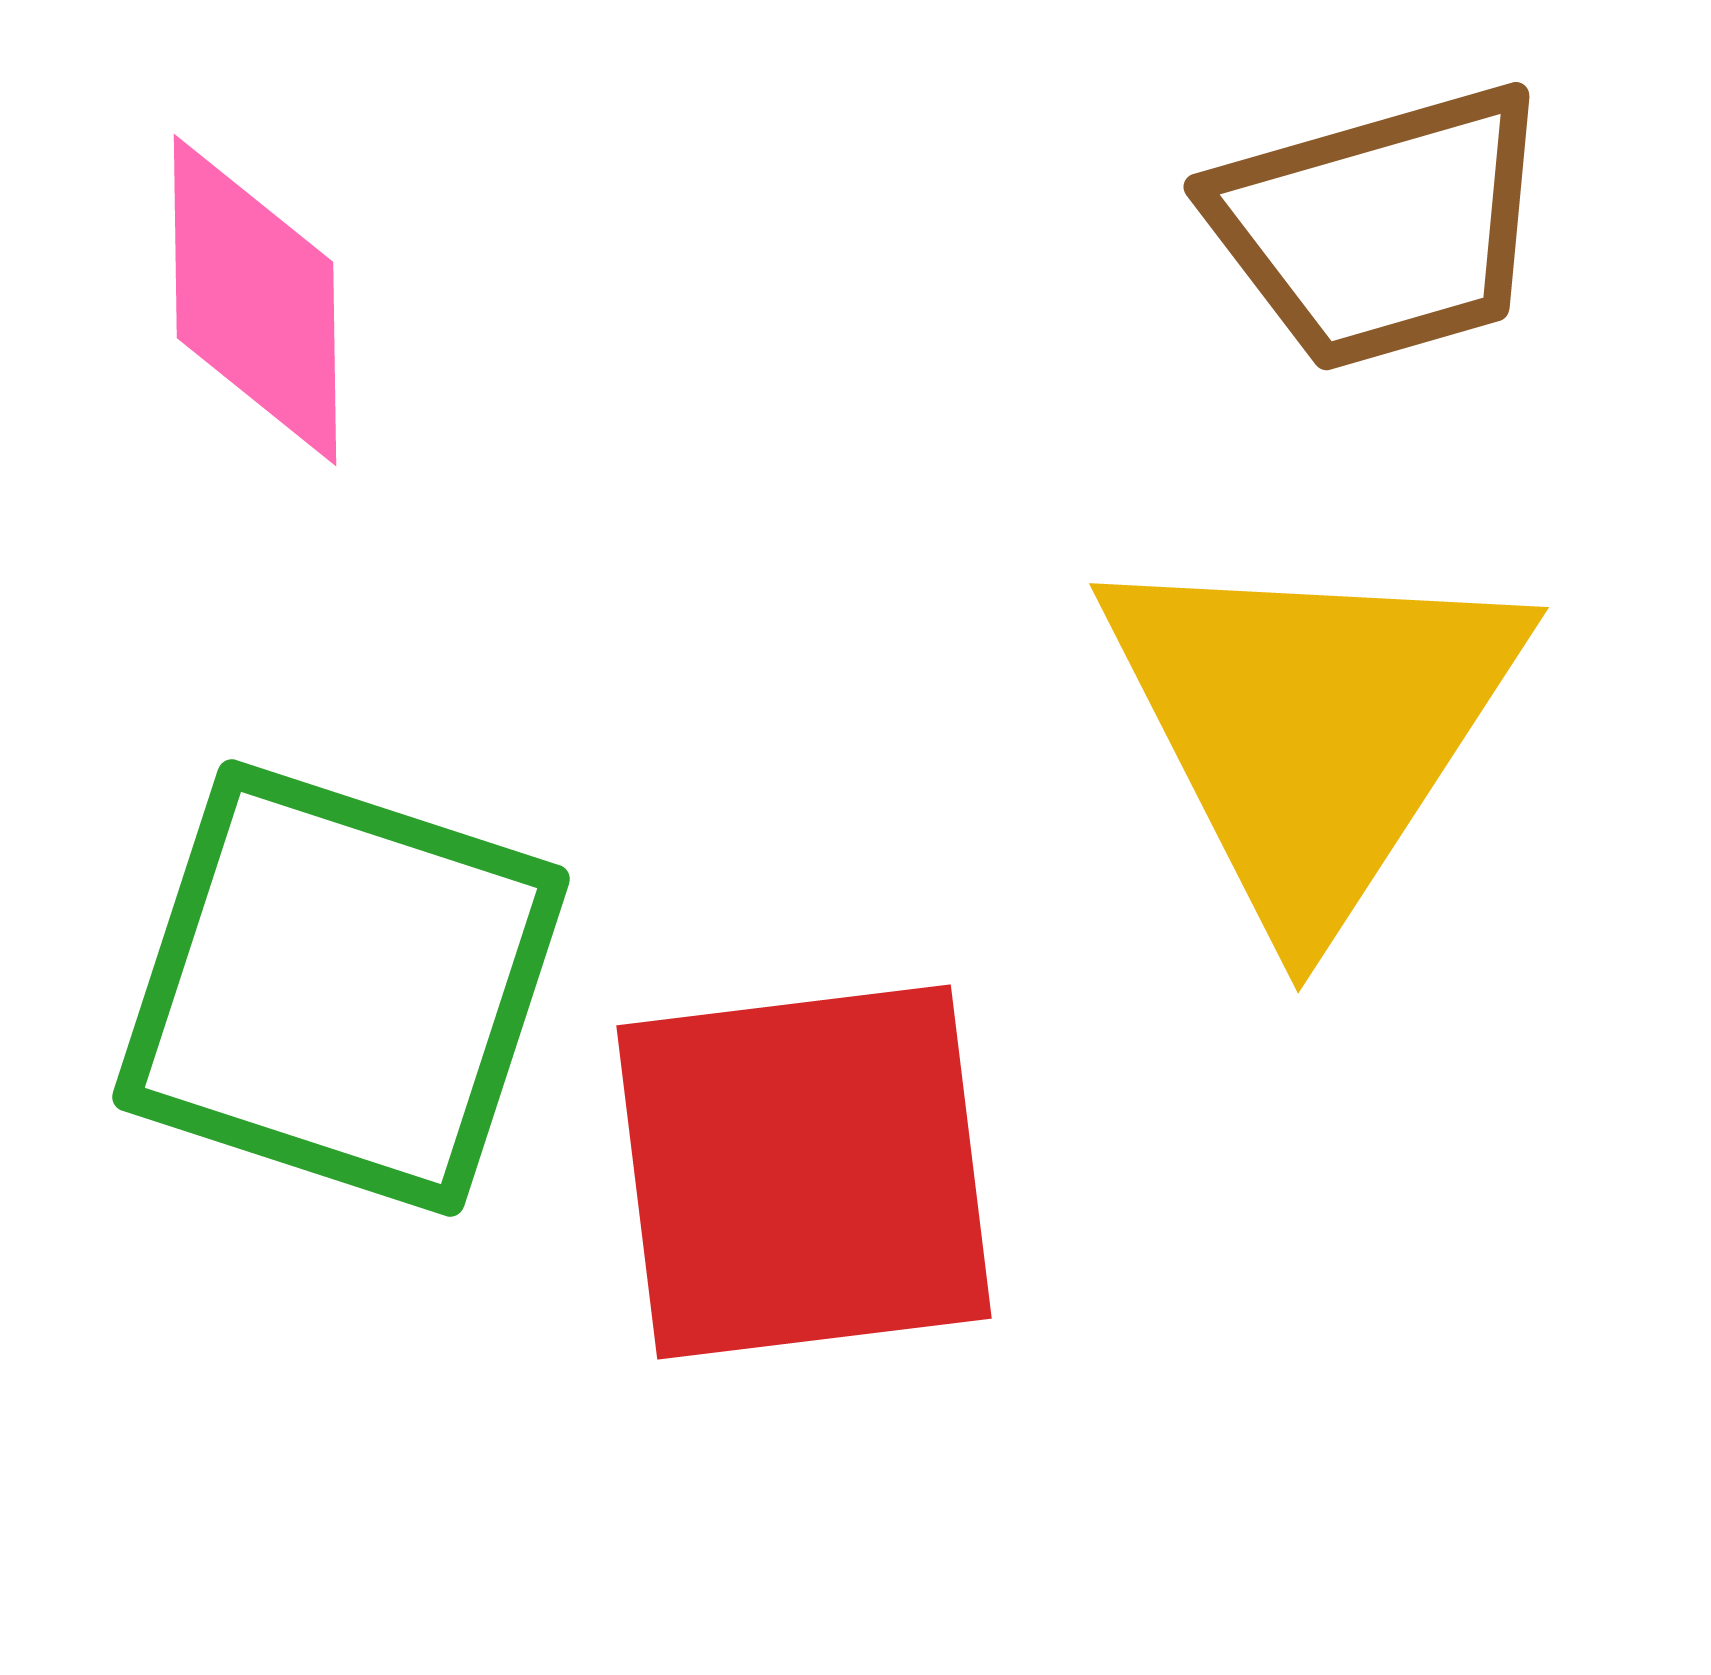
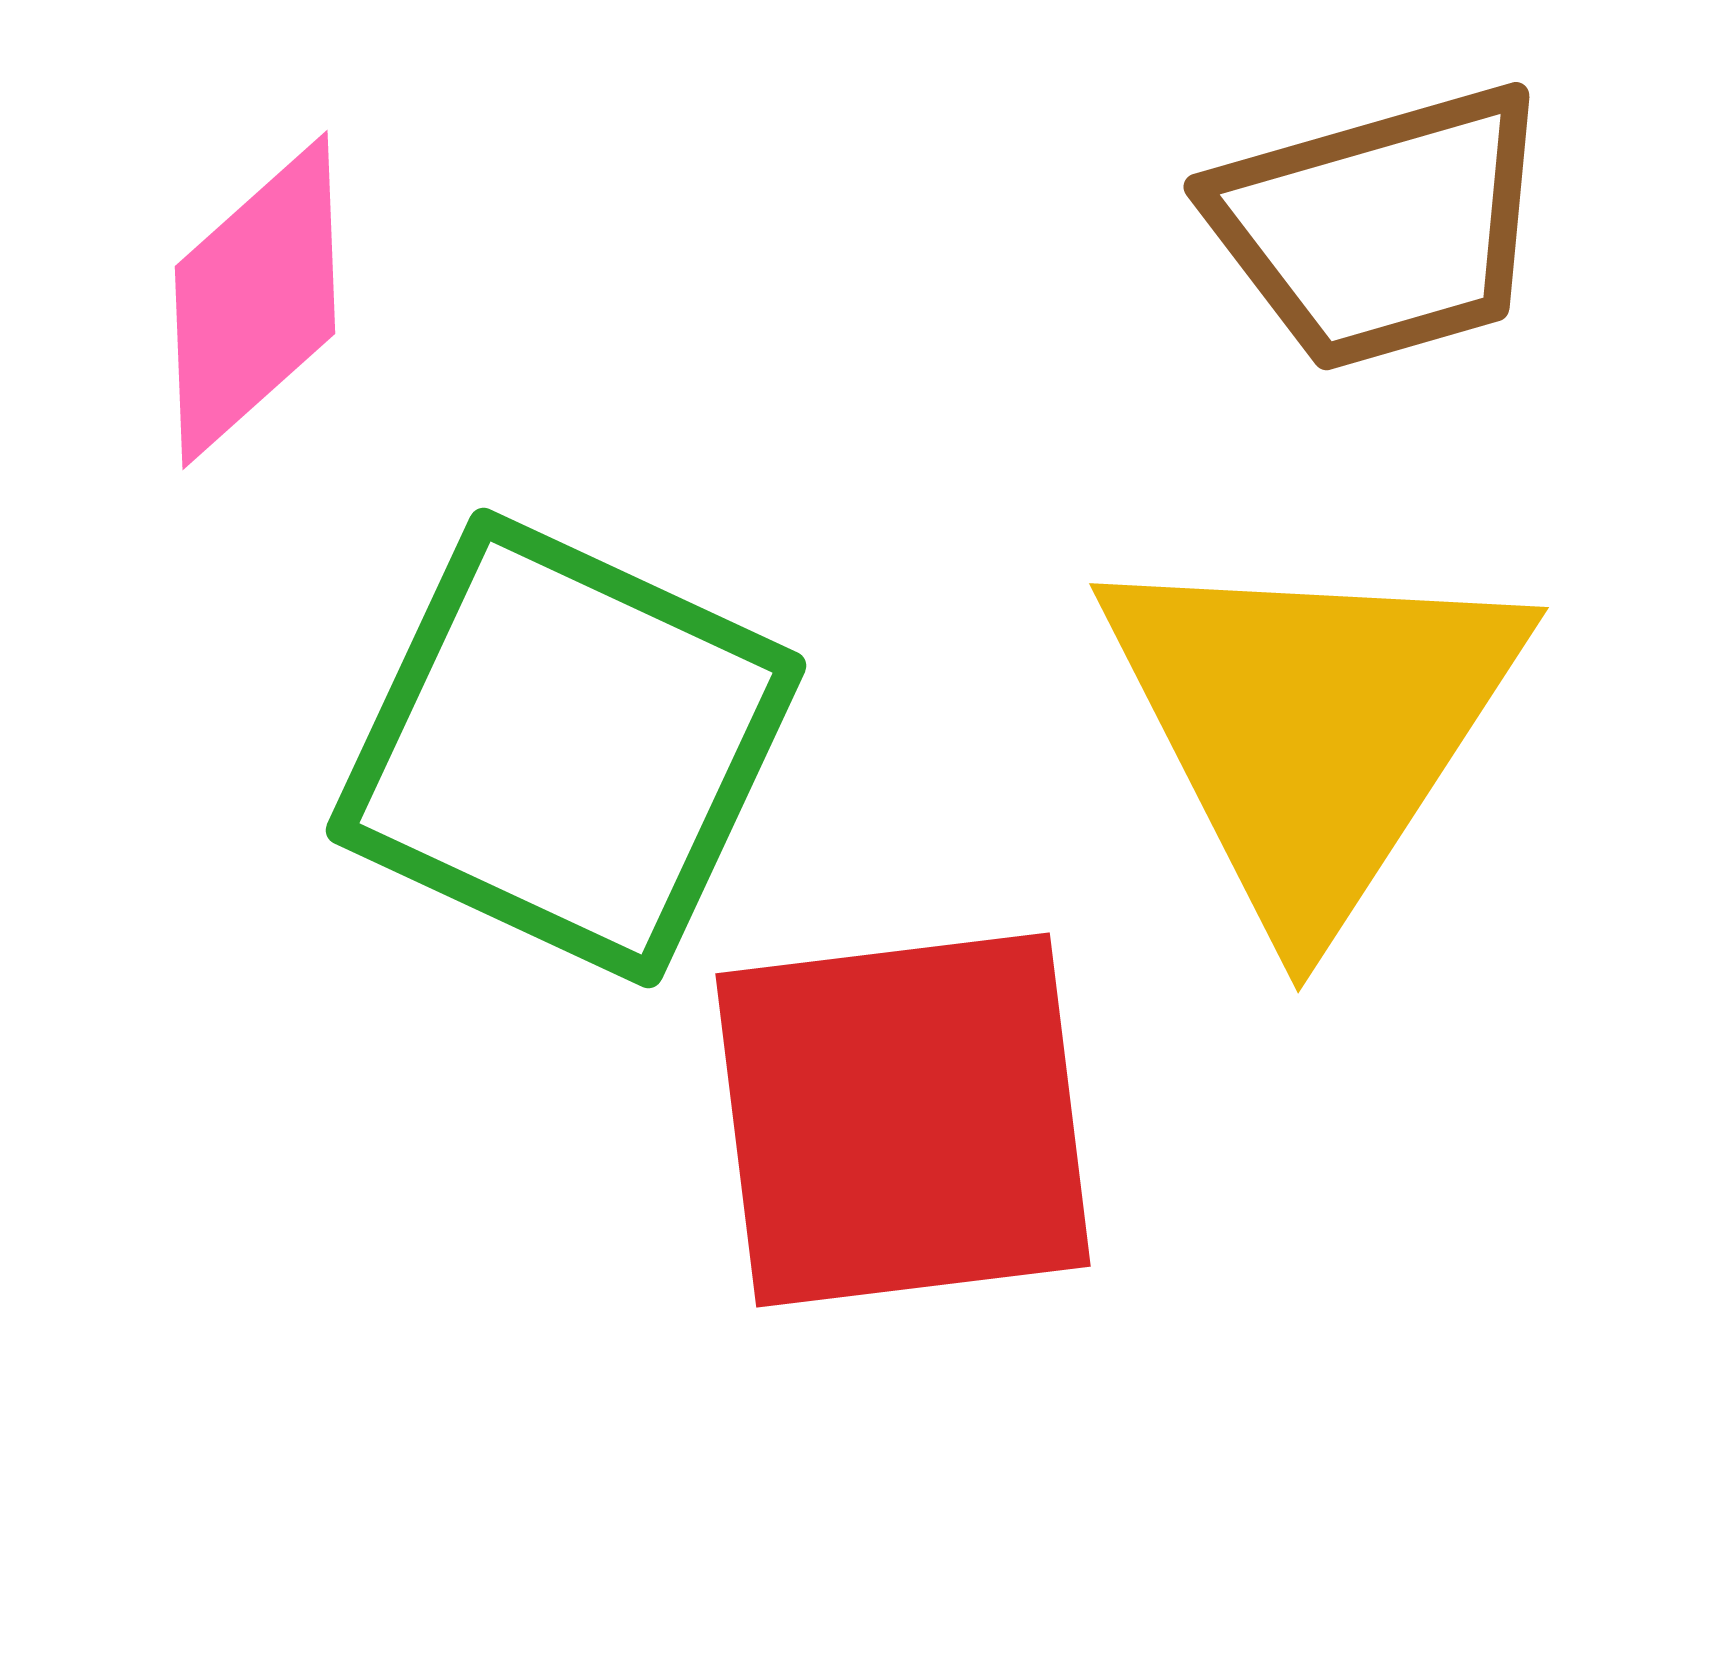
pink diamond: rotated 49 degrees clockwise
green square: moved 225 px right, 240 px up; rotated 7 degrees clockwise
red square: moved 99 px right, 52 px up
